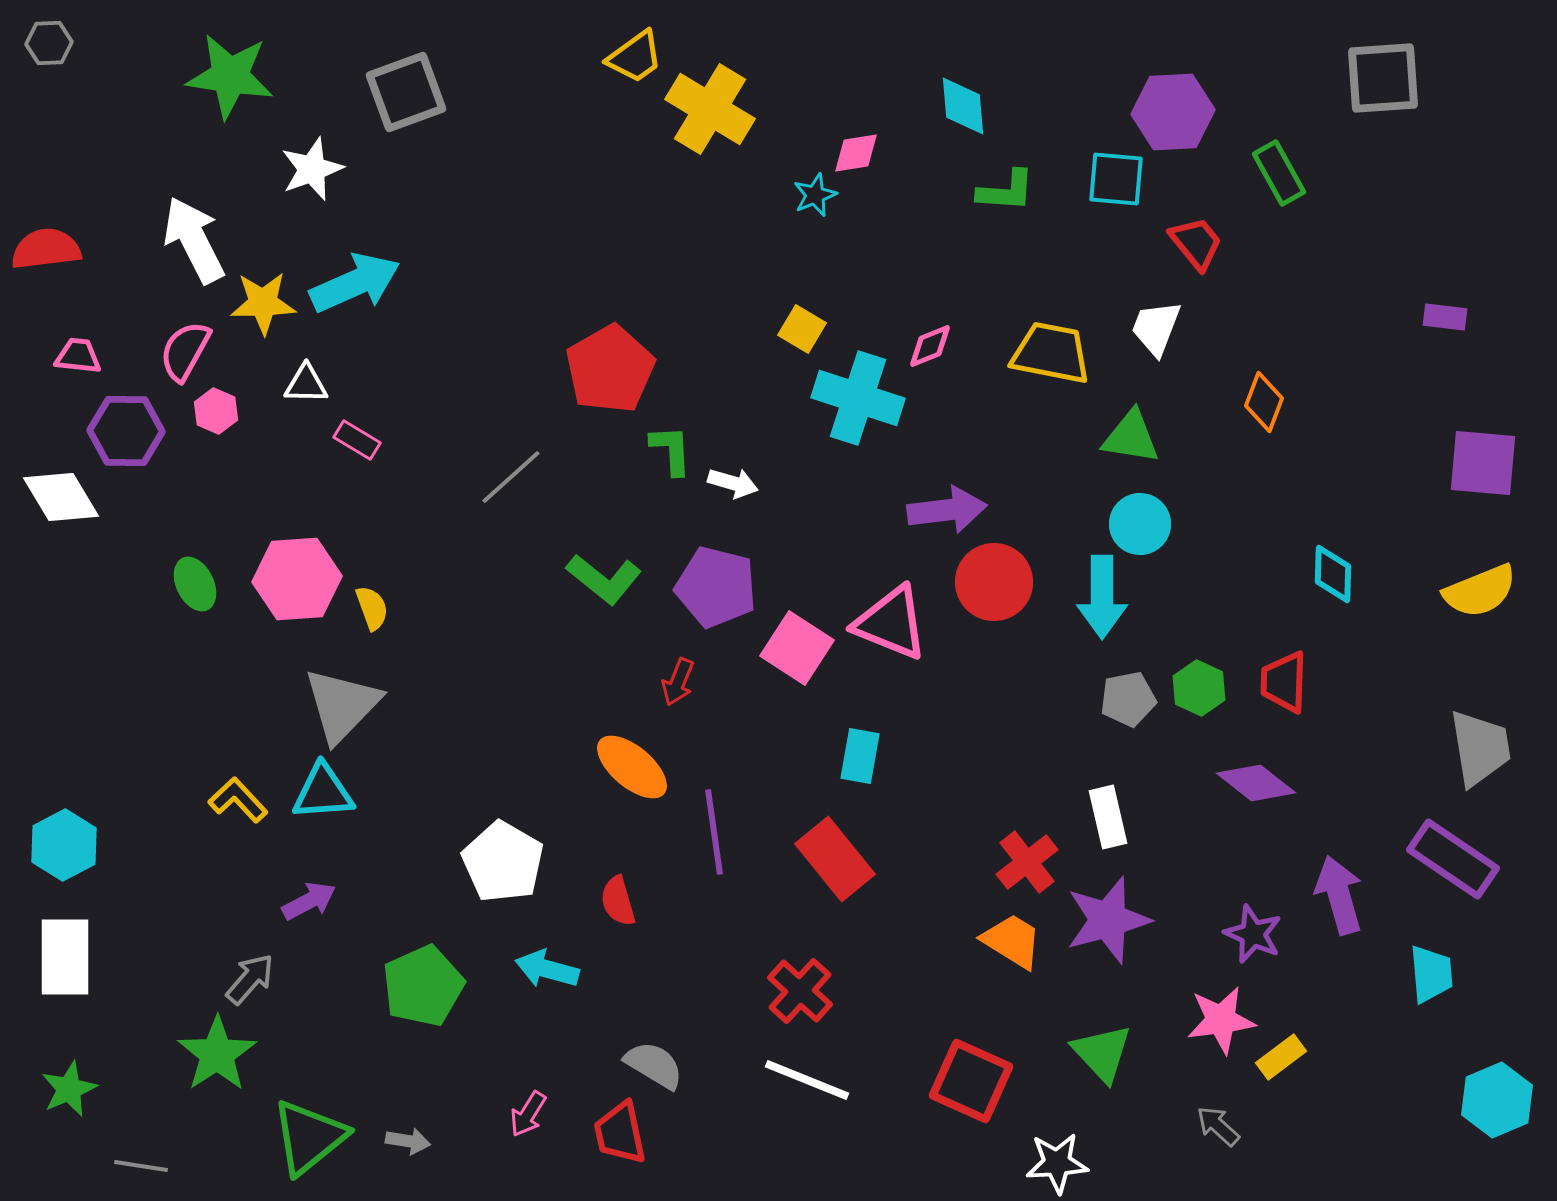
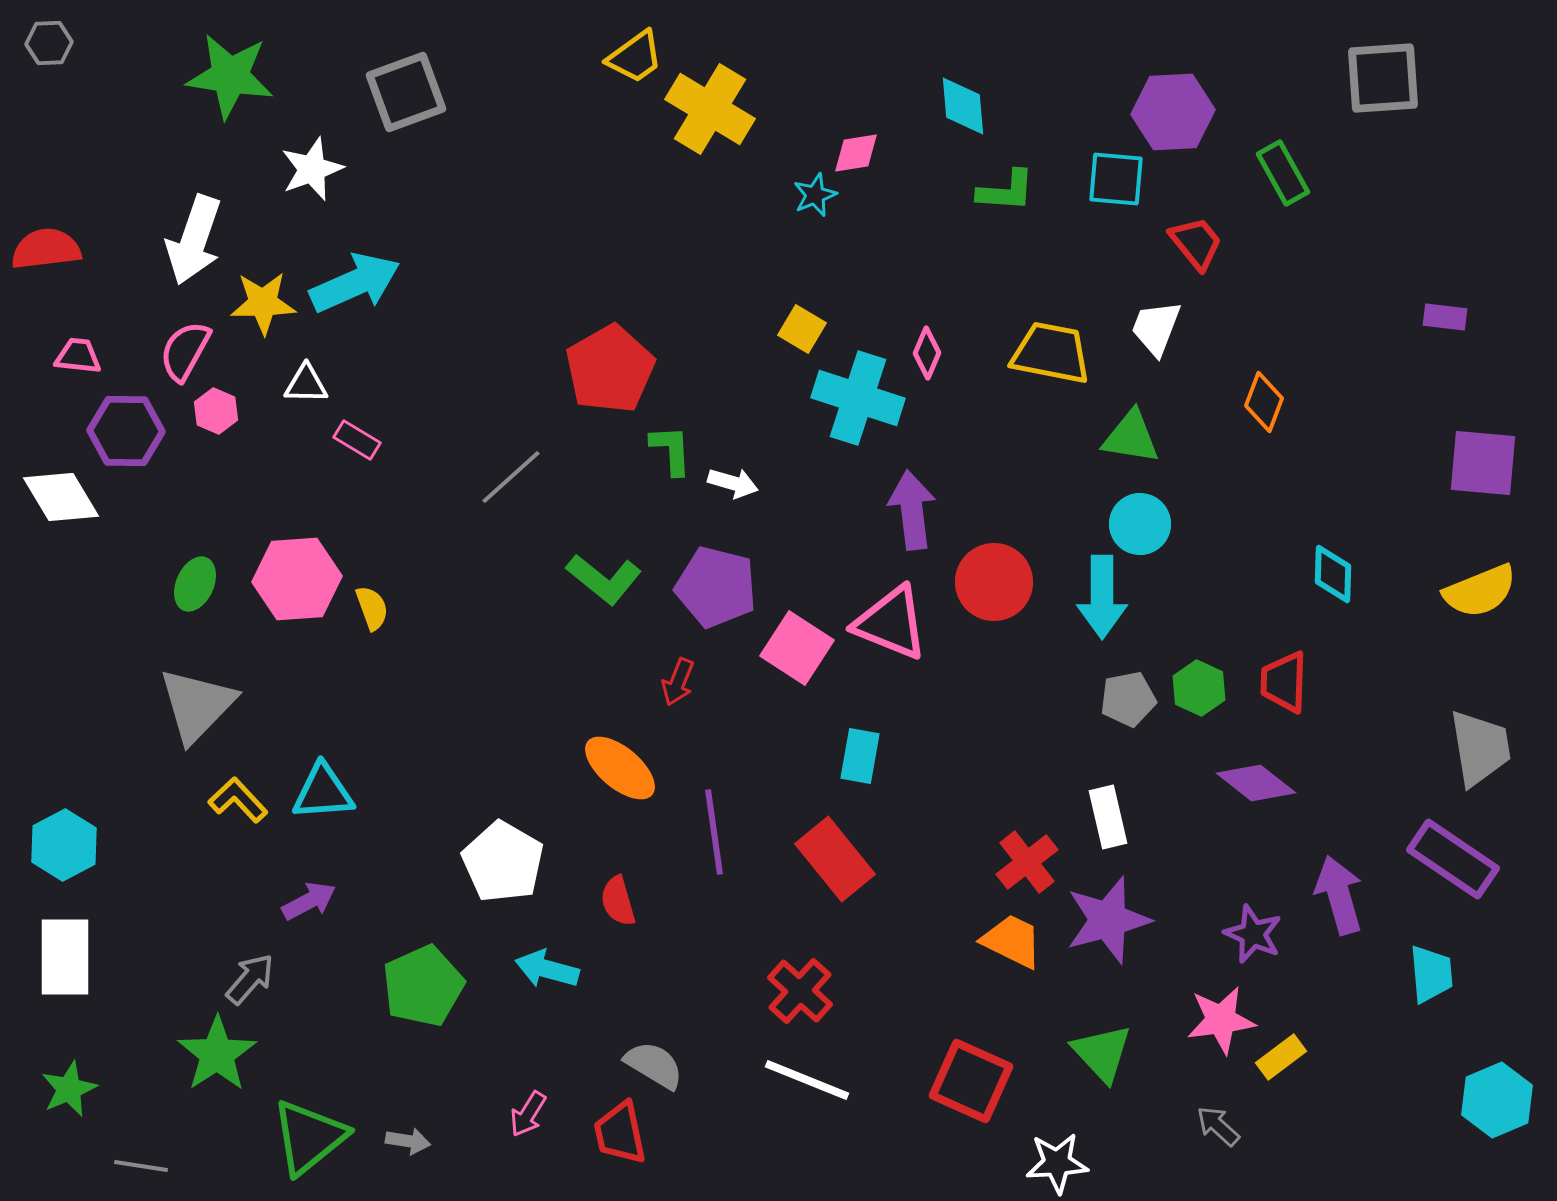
green rectangle at (1279, 173): moved 4 px right
white arrow at (194, 240): rotated 134 degrees counterclockwise
pink diamond at (930, 346): moved 3 px left, 7 px down; rotated 45 degrees counterclockwise
purple arrow at (947, 510): moved 35 px left; rotated 90 degrees counterclockwise
green ellipse at (195, 584): rotated 50 degrees clockwise
gray triangle at (342, 705): moved 145 px left
orange ellipse at (632, 767): moved 12 px left, 1 px down
orange trapezoid at (1012, 941): rotated 6 degrees counterclockwise
